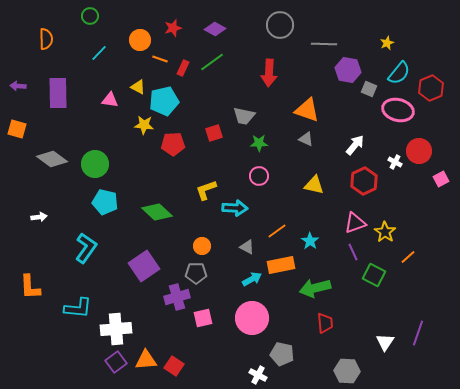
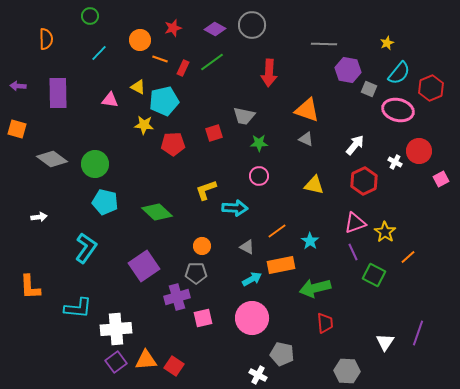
gray circle at (280, 25): moved 28 px left
